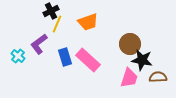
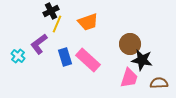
brown semicircle: moved 1 px right, 6 px down
